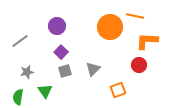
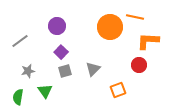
orange line: moved 1 px down
orange L-shape: moved 1 px right
gray star: moved 1 px right, 1 px up
